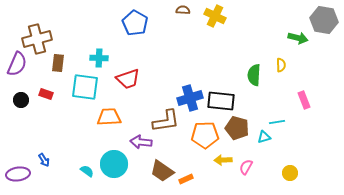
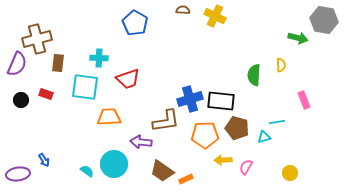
blue cross: moved 1 px down
